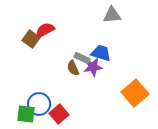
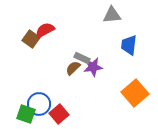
blue trapezoid: moved 28 px right, 8 px up; rotated 100 degrees counterclockwise
brown semicircle: rotated 70 degrees clockwise
green square: rotated 12 degrees clockwise
